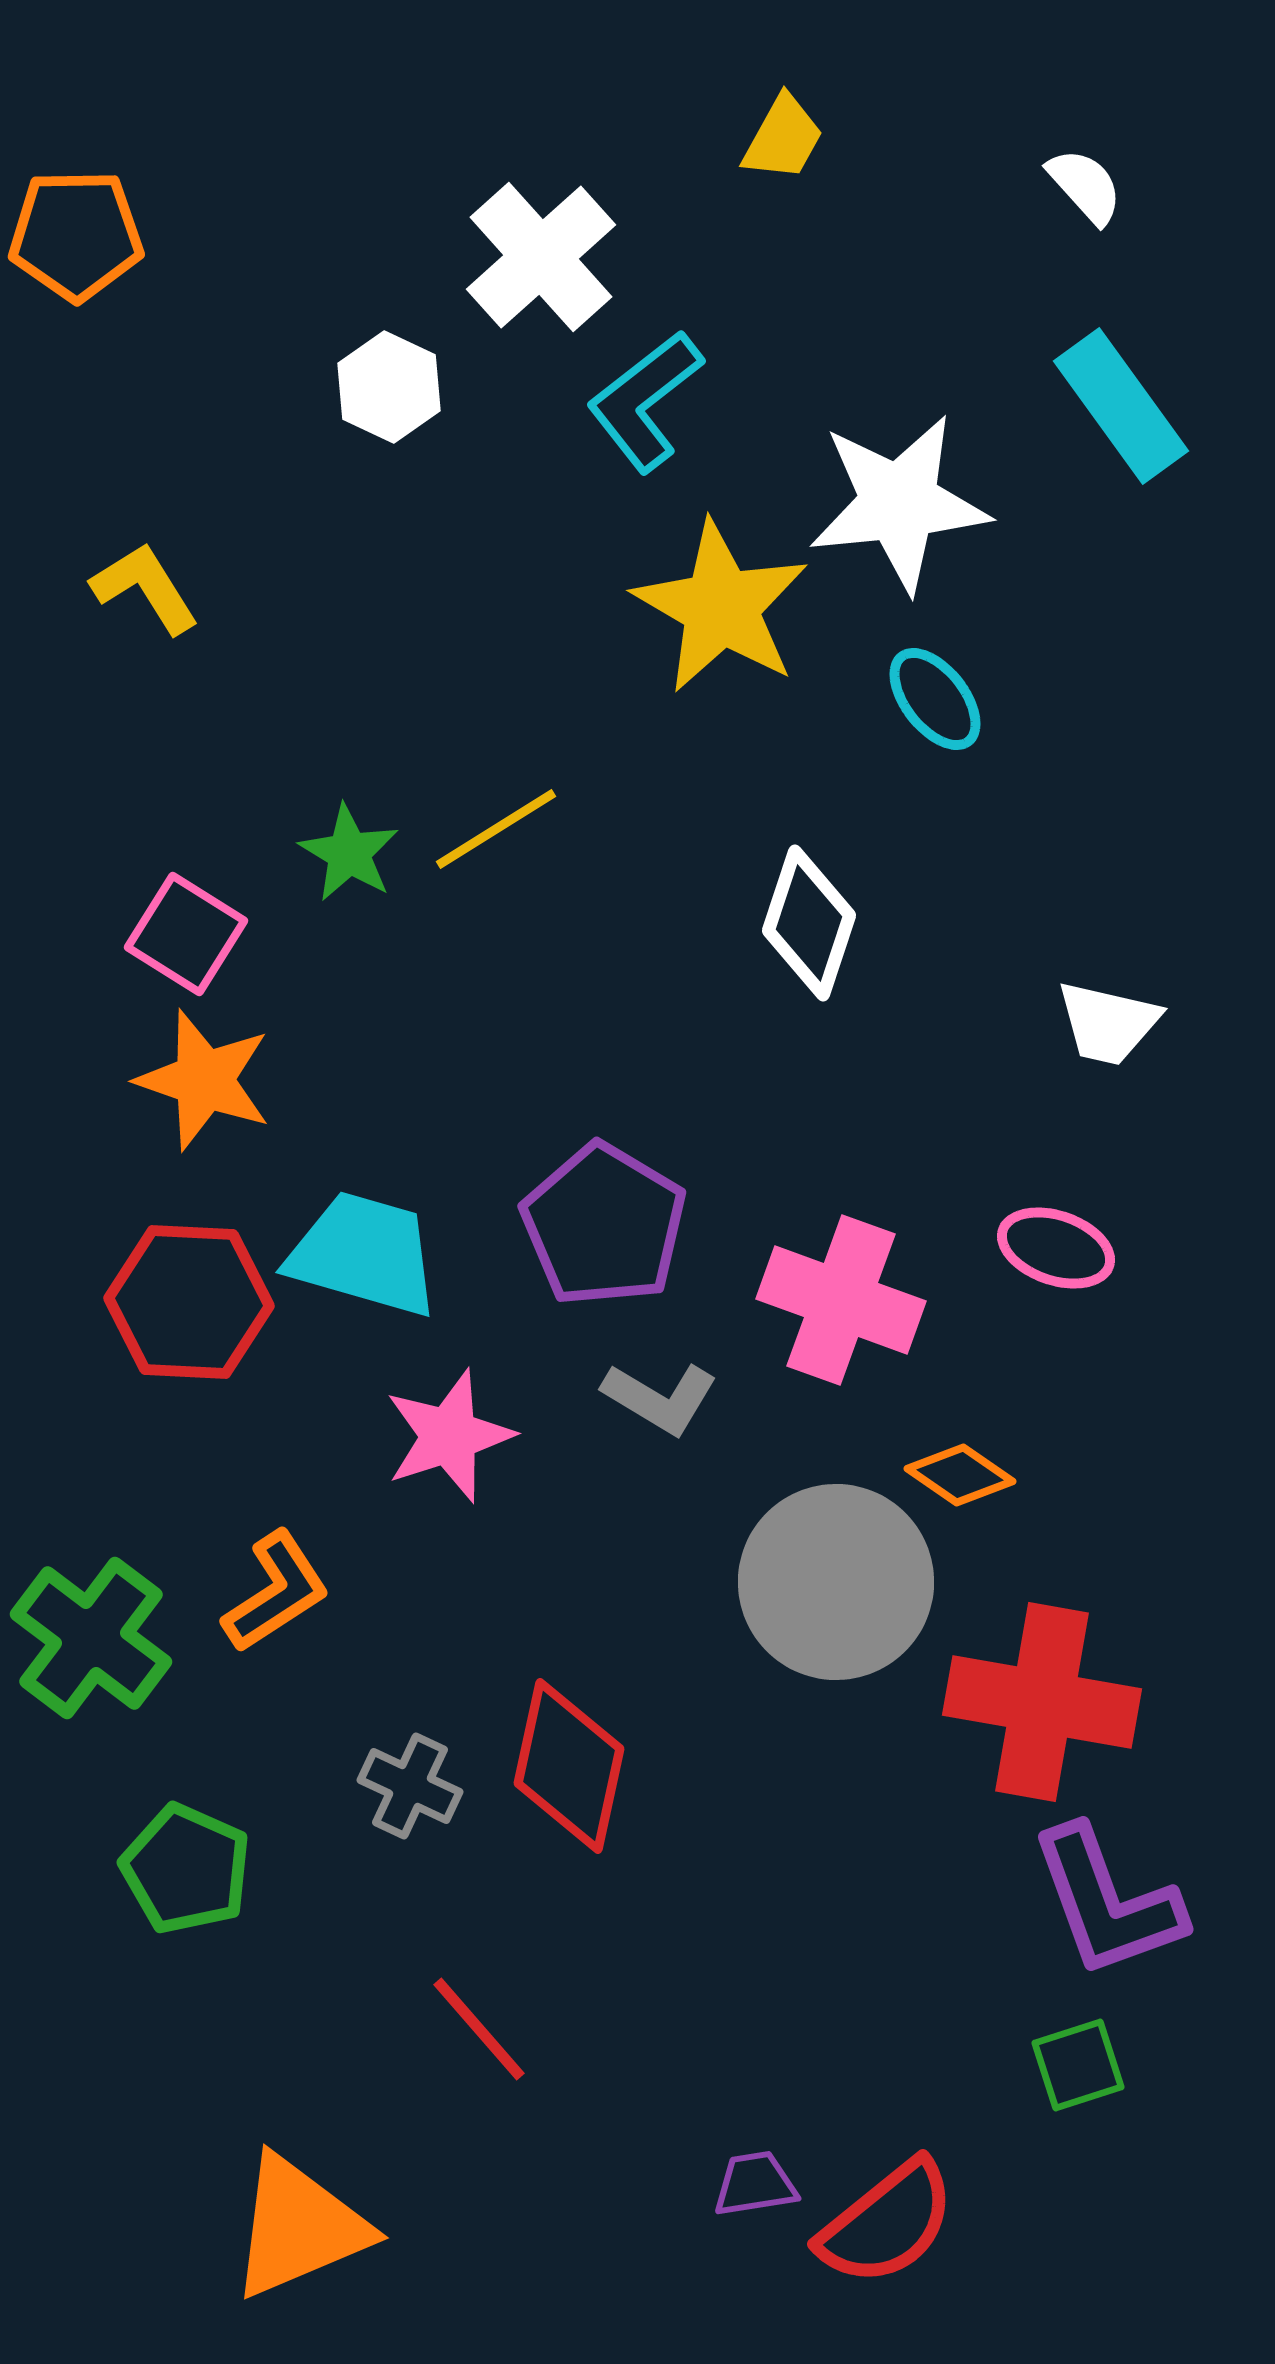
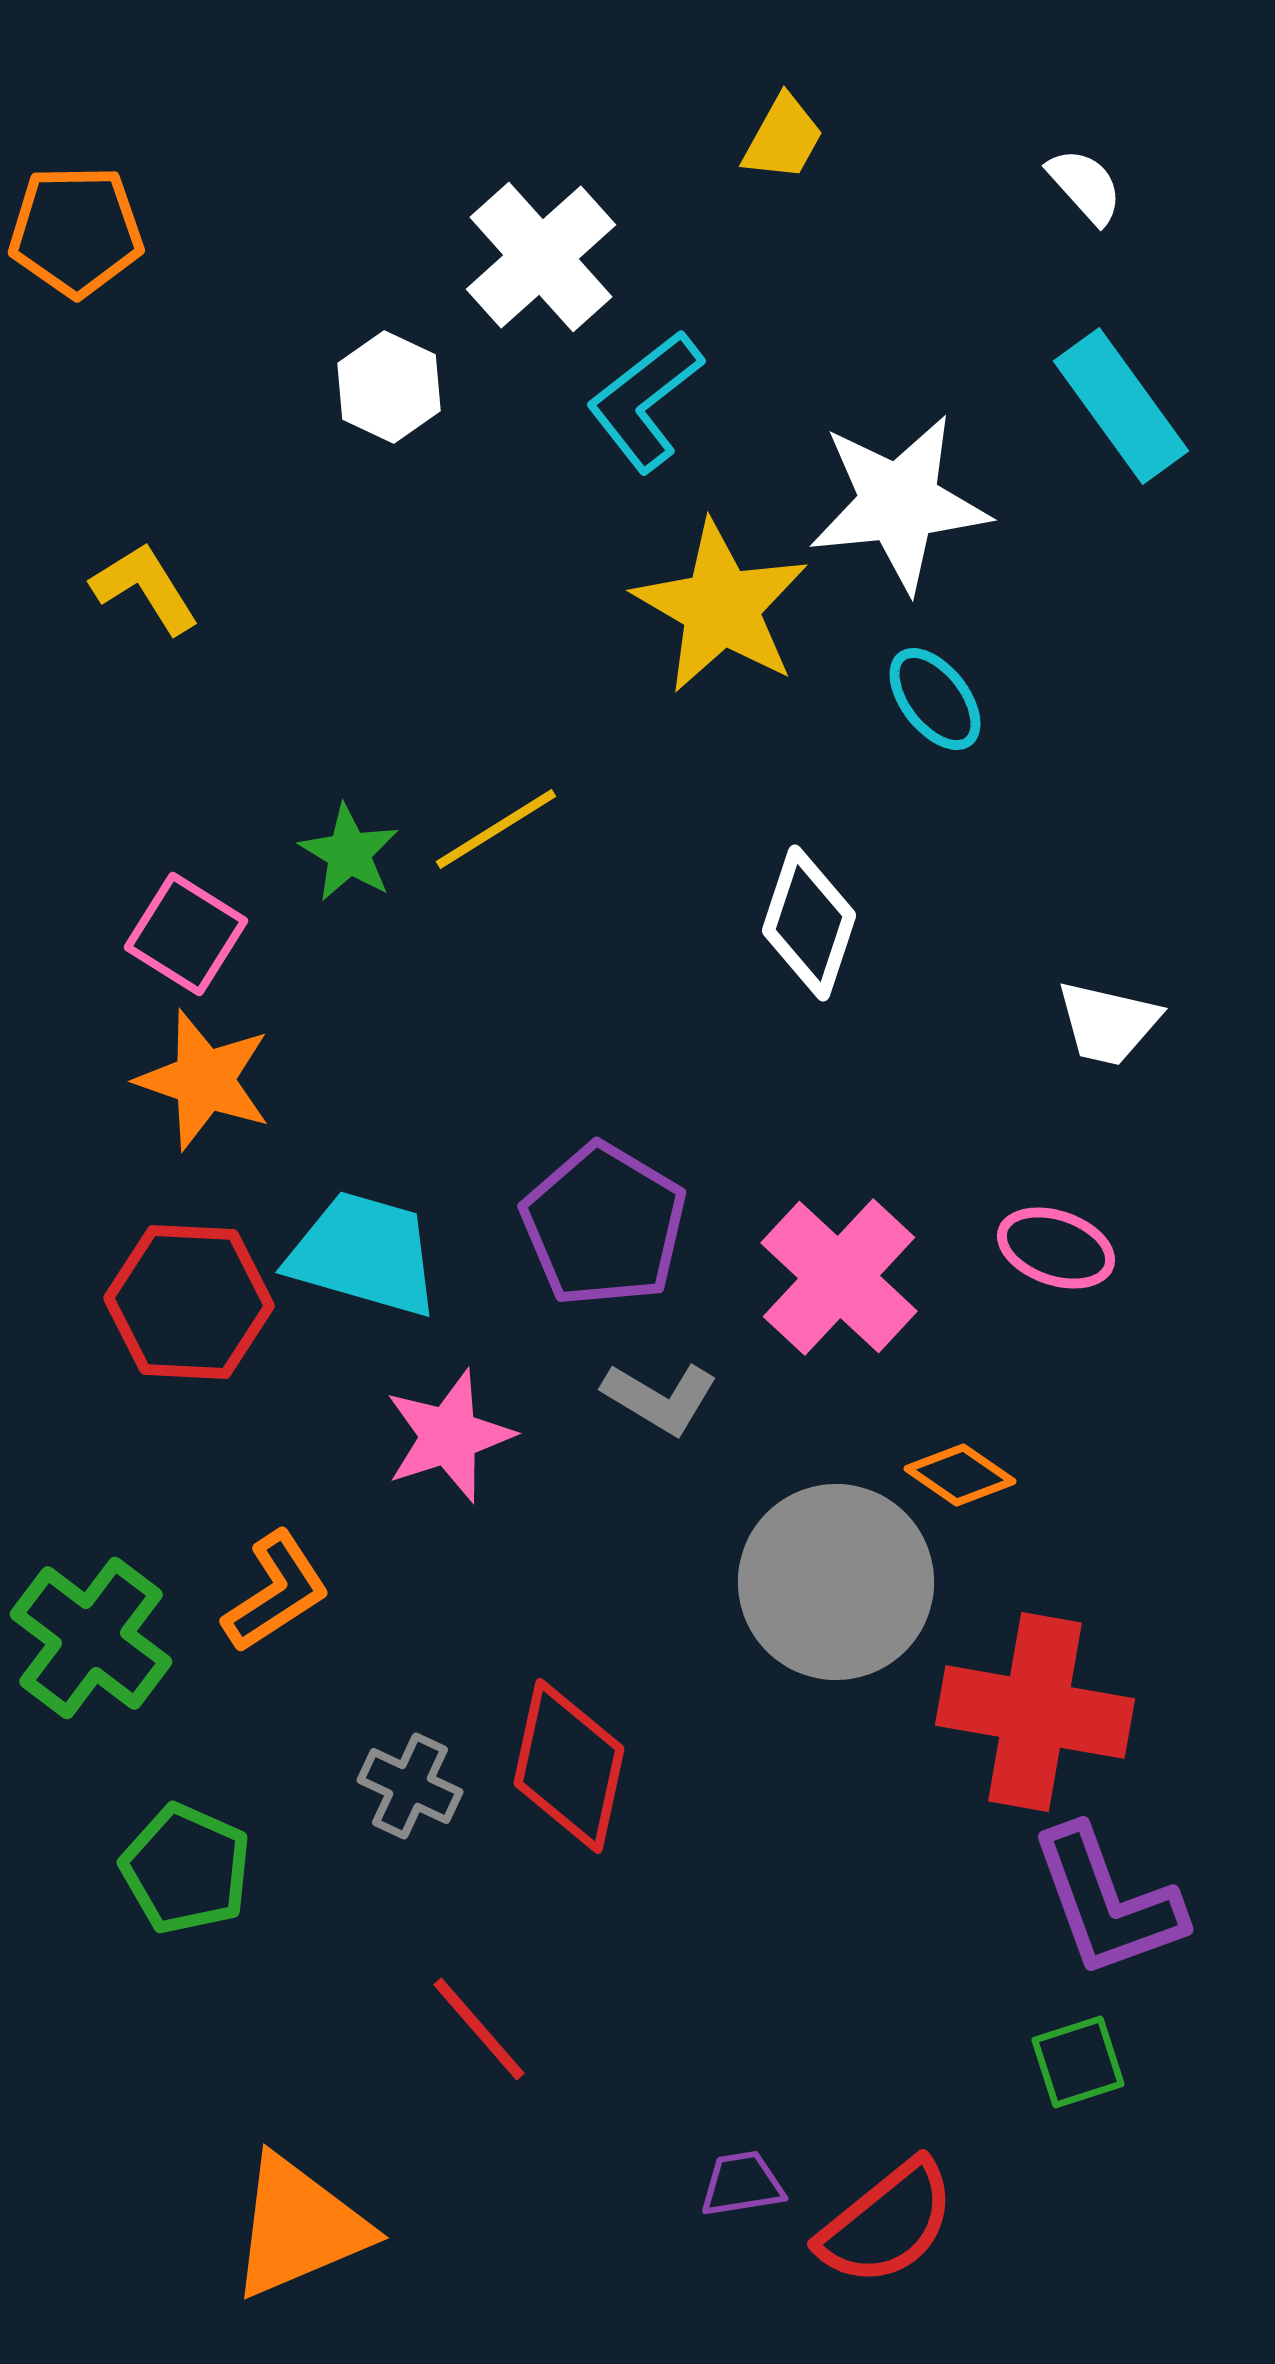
orange pentagon: moved 4 px up
pink cross: moved 2 px left, 23 px up; rotated 23 degrees clockwise
red cross: moved 7 px left, 10 px down
green square: moved 3 px up
purple trapezoid: moved 13 px left
